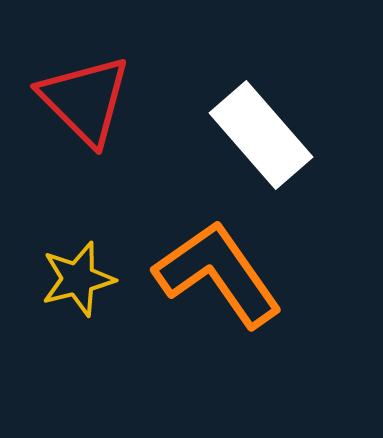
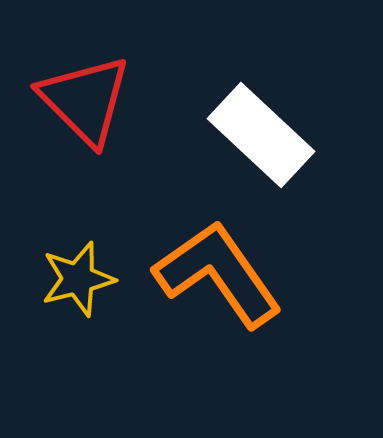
white rectangle: rotated 6 degrees counterclockwise
